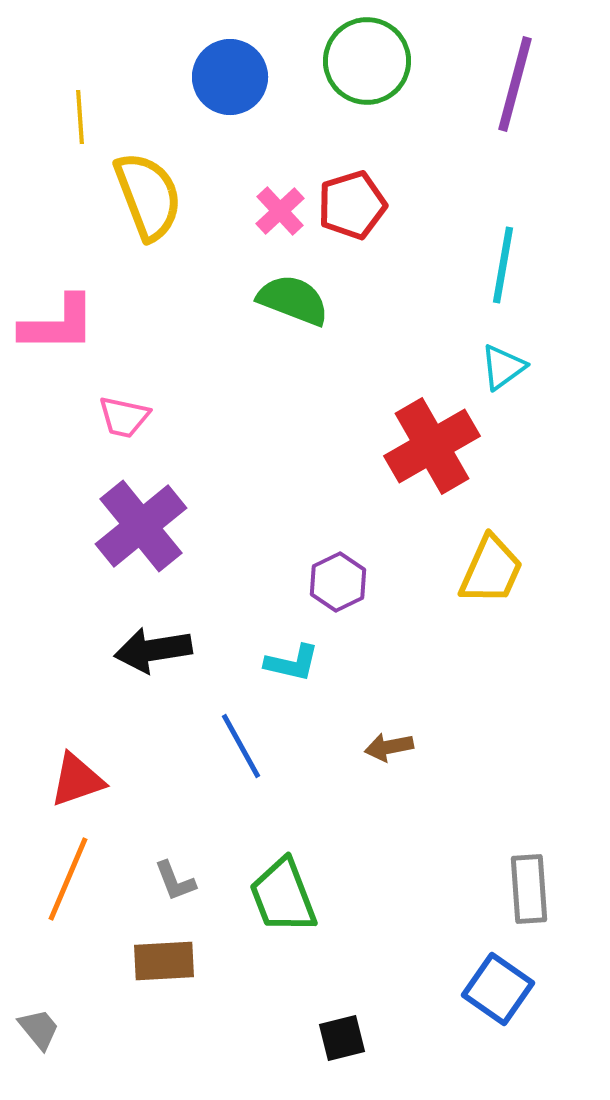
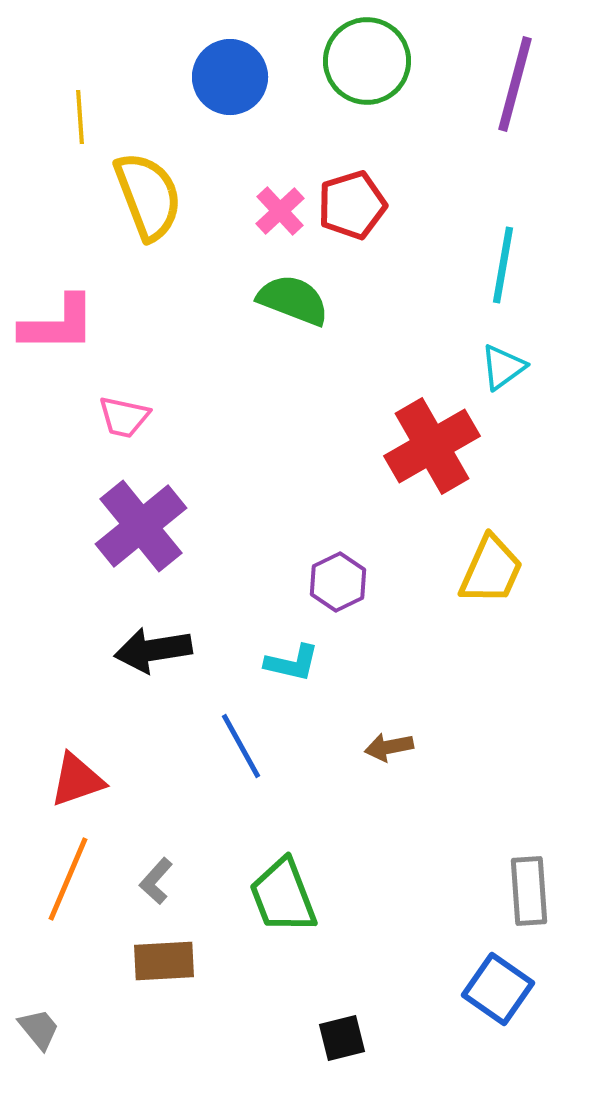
gray L-shape: moved 19 px left; rotated 63 degrees clockwise
gray rectangle: moved 2 px down
